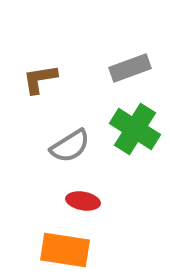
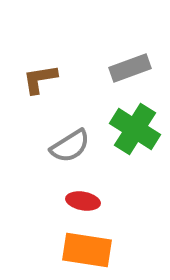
orange rectangle: moved 22 px right
